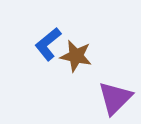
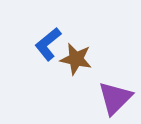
brown star: moved 3 px down
